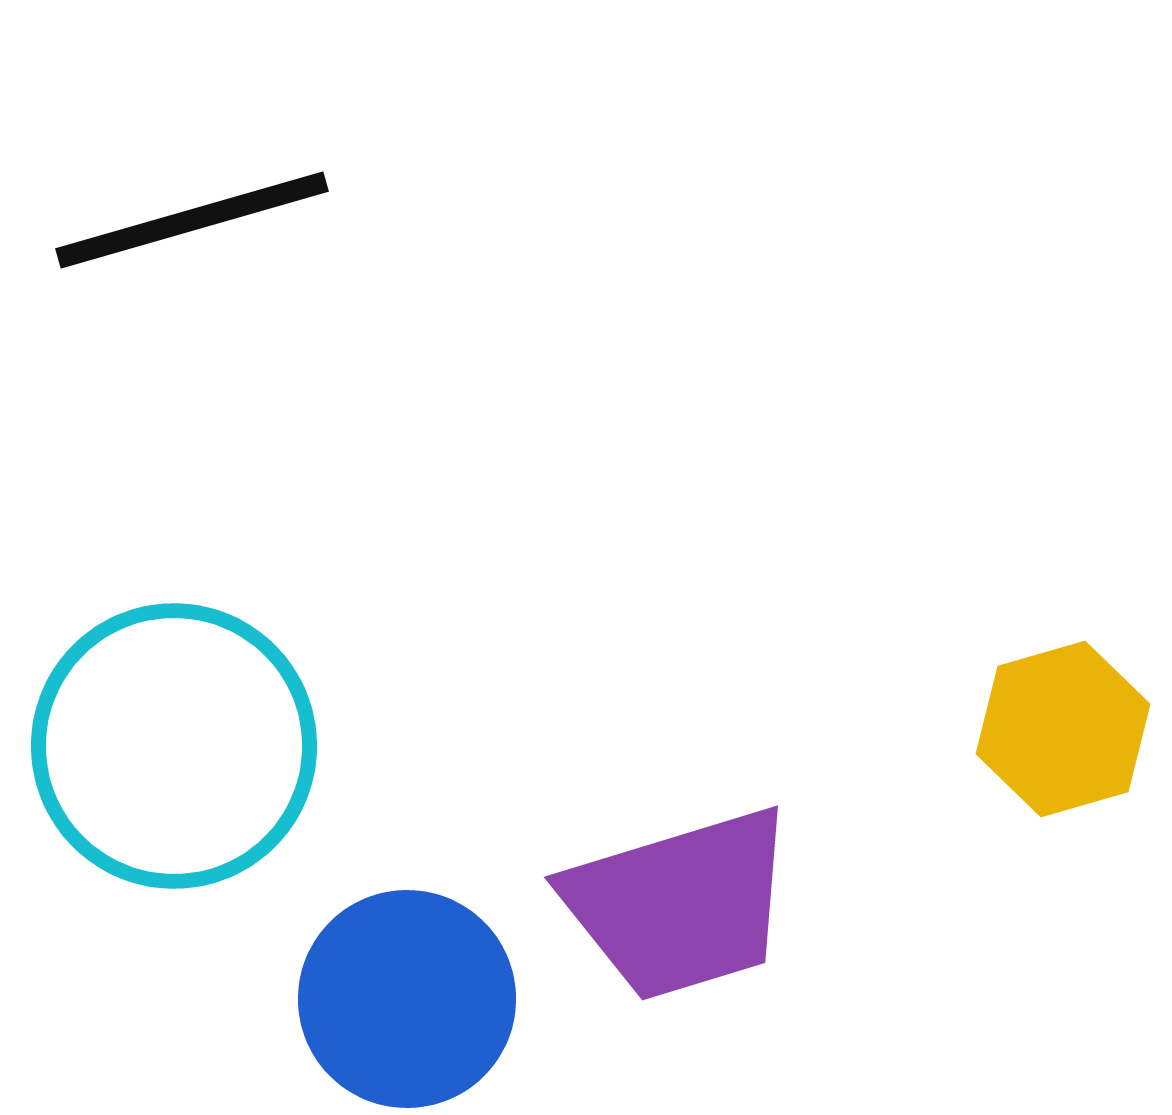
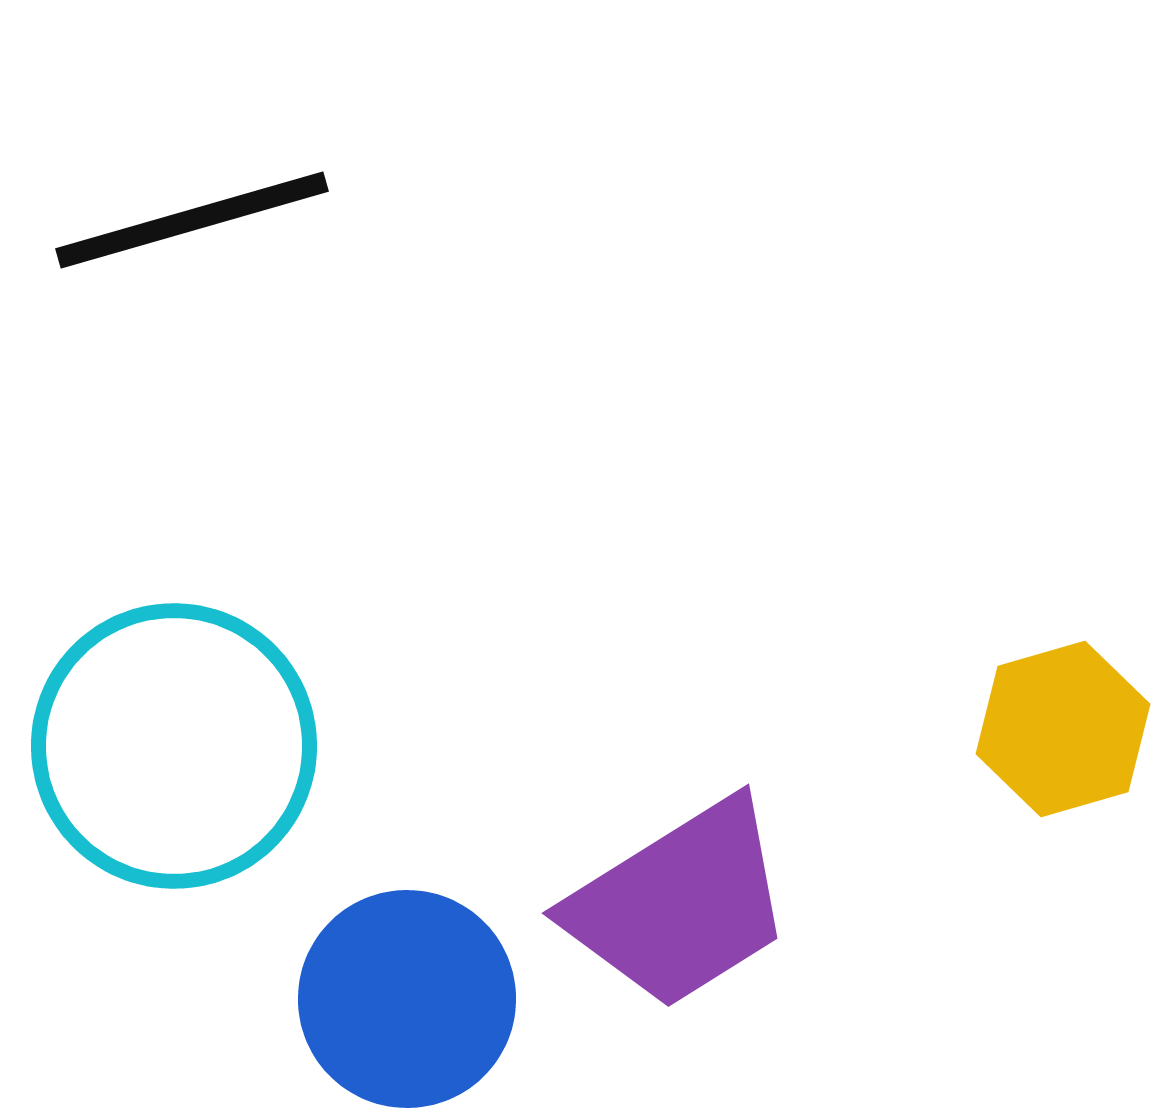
purple trapezoid: rotated 15 degrees counterclockwise
